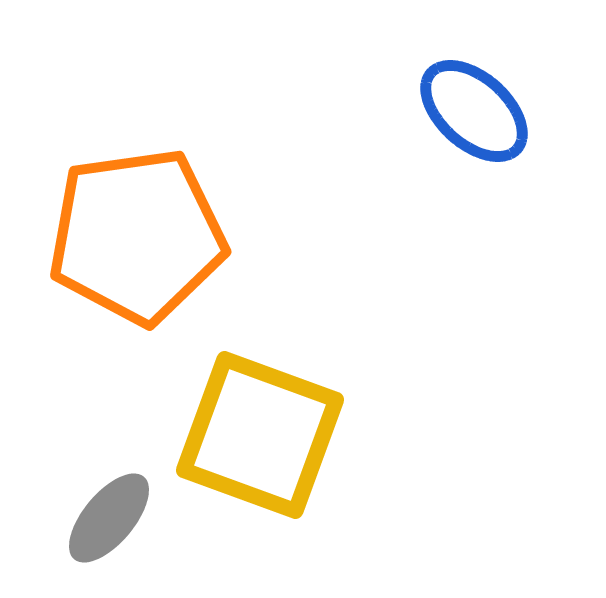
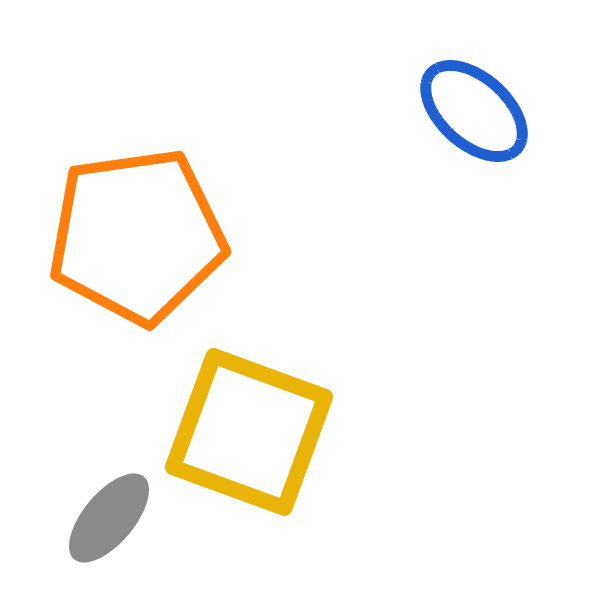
yellow square: moved 11 px left, 3 px up
